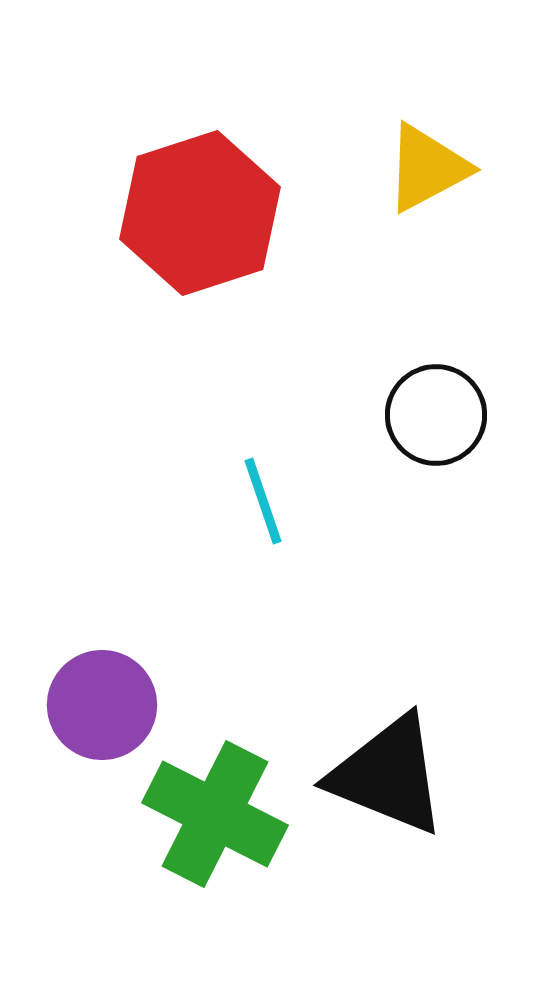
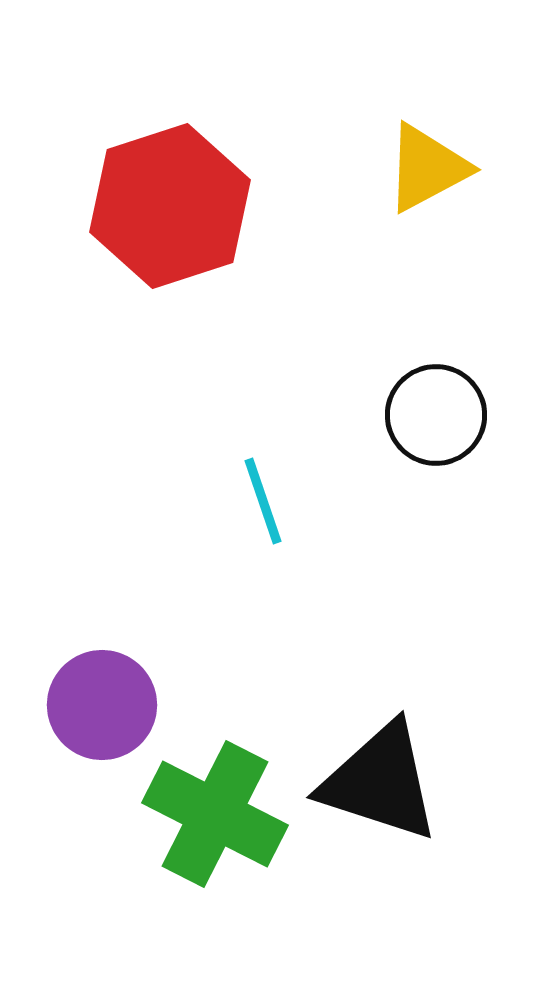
red hexagon: moved 30 px left, 7 px up
black triangle: moved 8 px left, 7 px down; rotated 4 degrees counterclockwise
